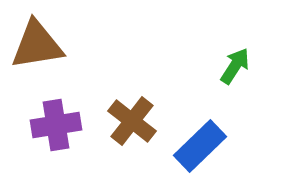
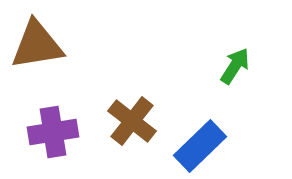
purple cross: moved 3 px left, 7 px down
